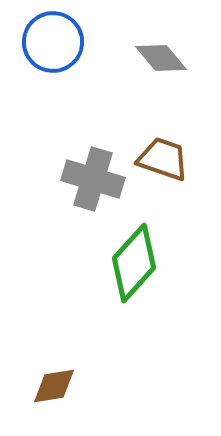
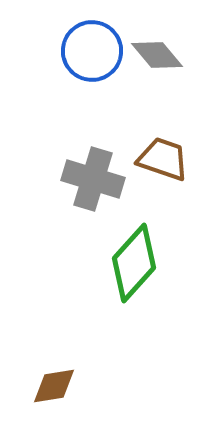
blue circle: moved 39 px right, 9 px down
gray diamond: moved 4 px left, 3 px up
